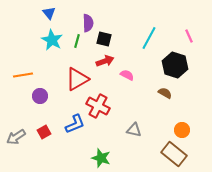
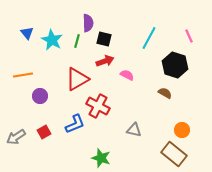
blue triangle: moved 22 px left, 20 px down
